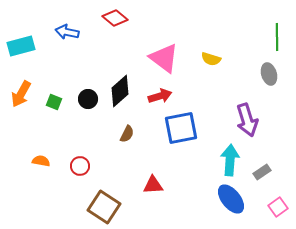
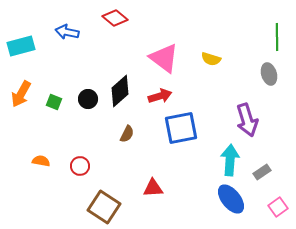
red triangle: moved 3 px down
